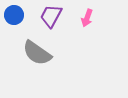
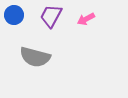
pink arrow: moved 1 px left, 1 px down; rotated 42 degrees clockwise
gray semicircle: moved 2 px left, 4 px down; rotated 20 degrees counterclockwise
